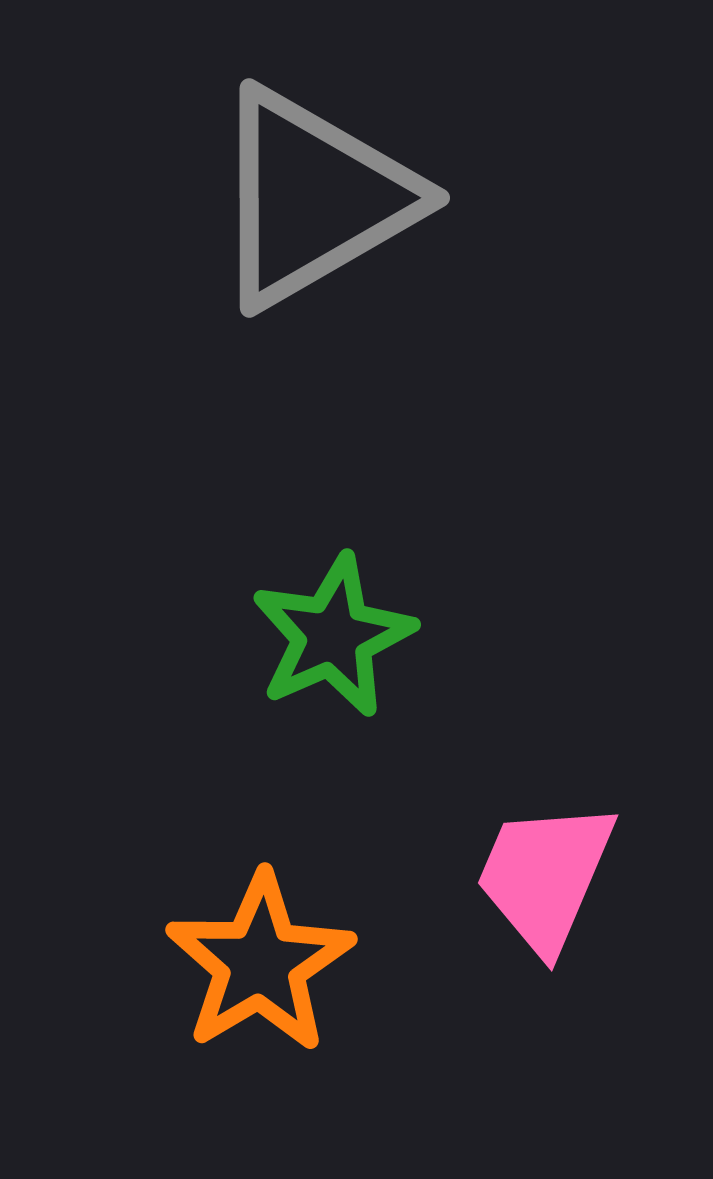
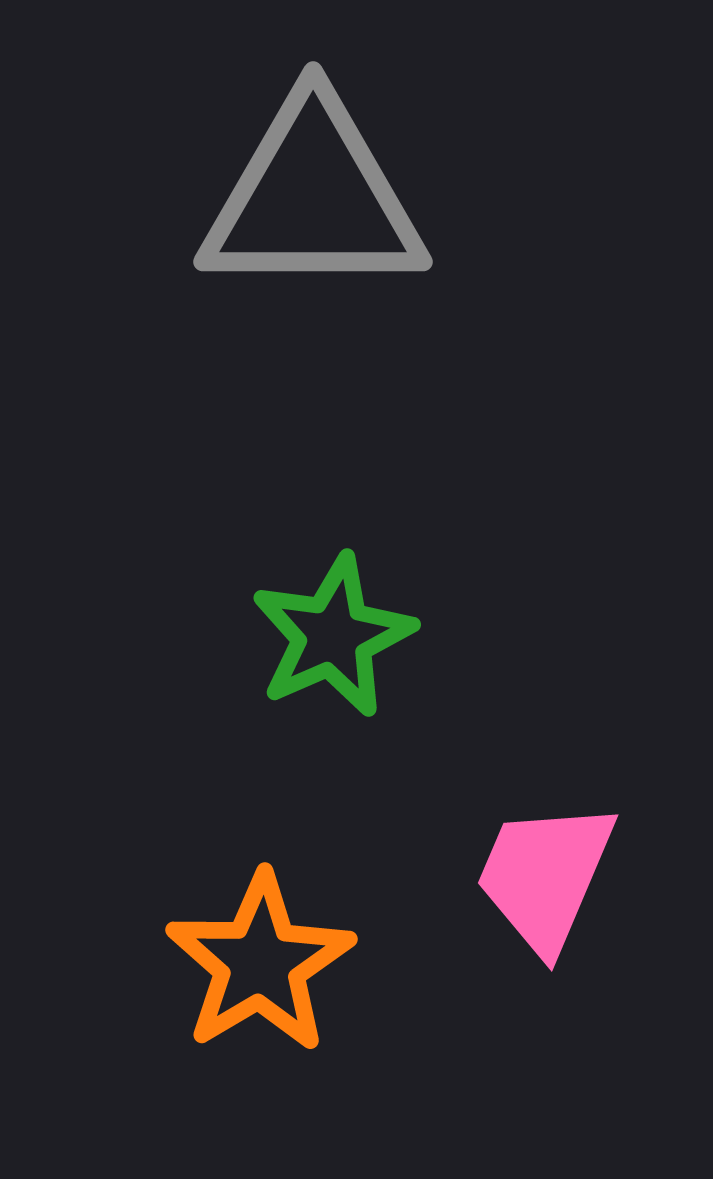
gray triangle: rotated 30 degrees clockwise
